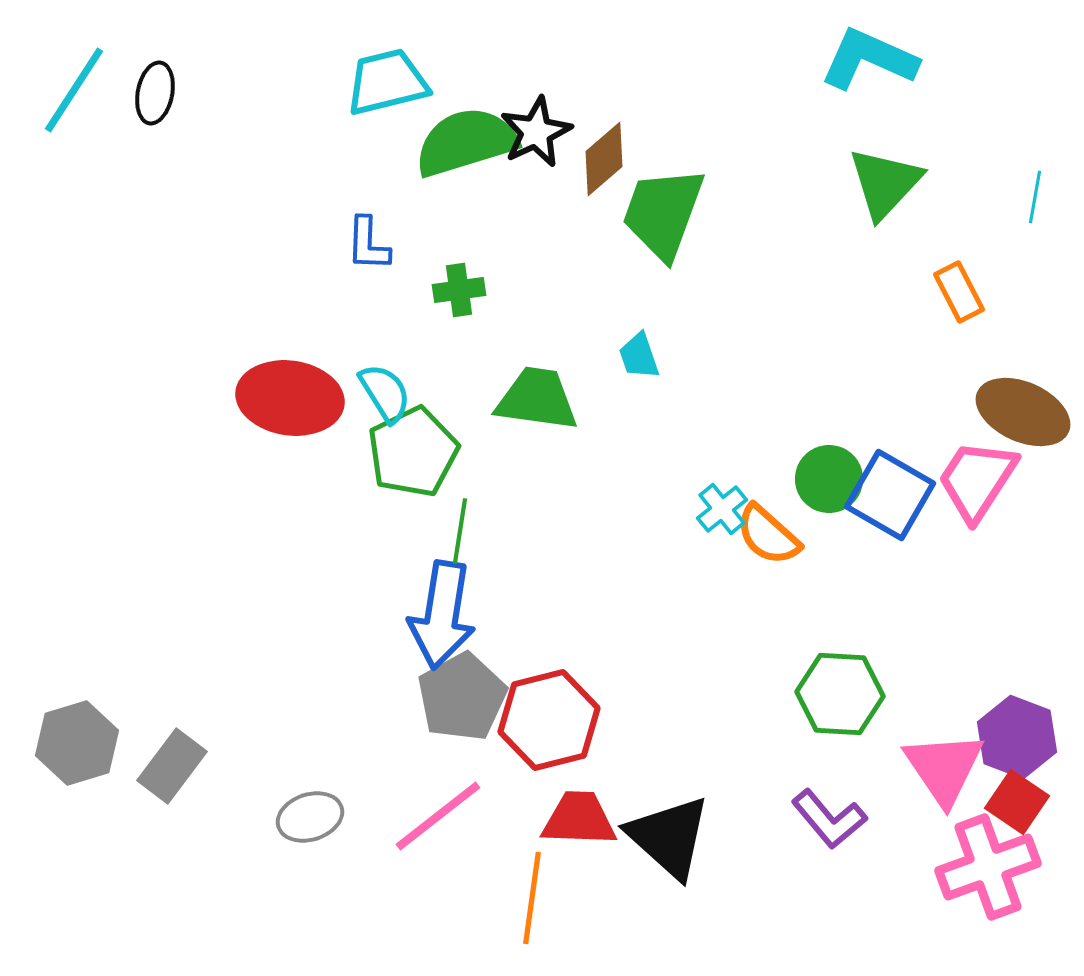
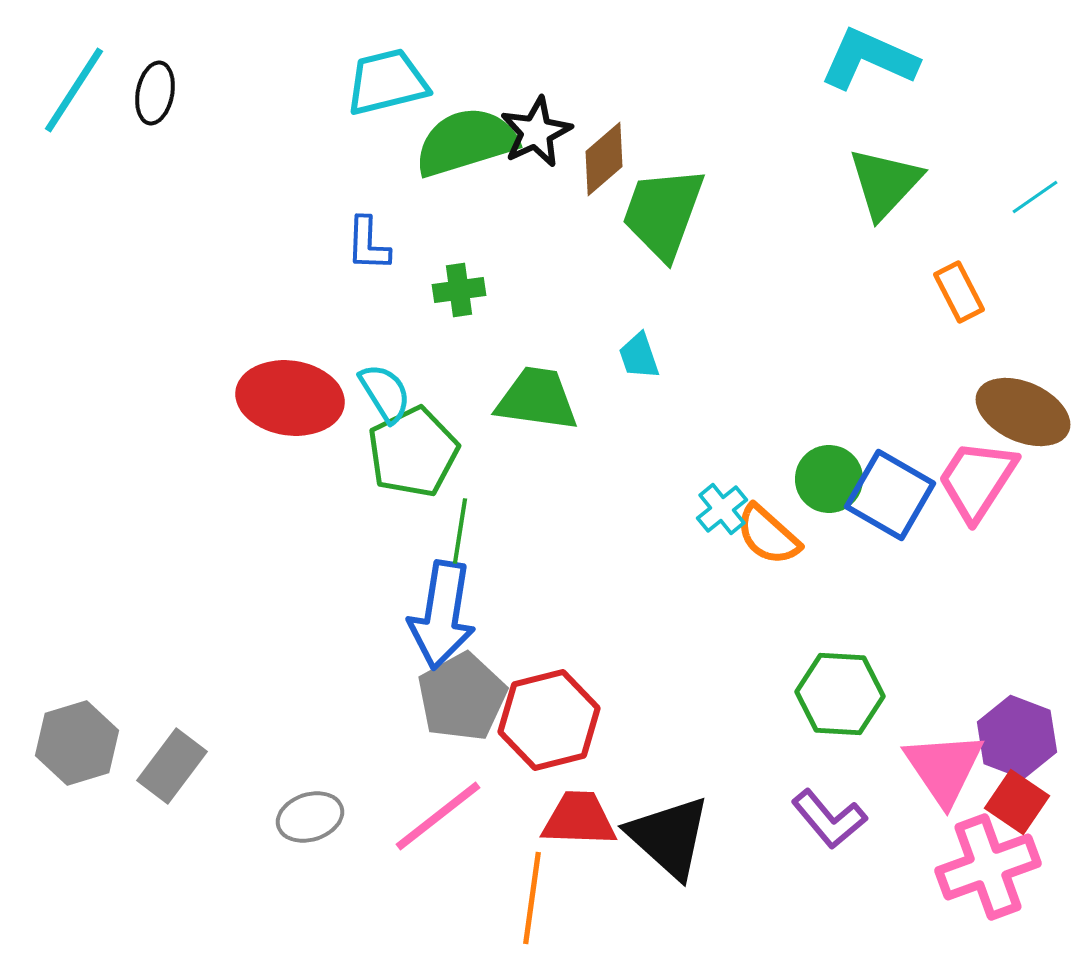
cyan line at (1035, 197): rotated 45 degrees clockwise
